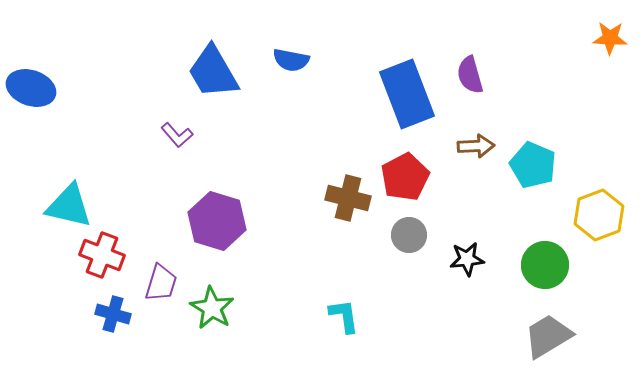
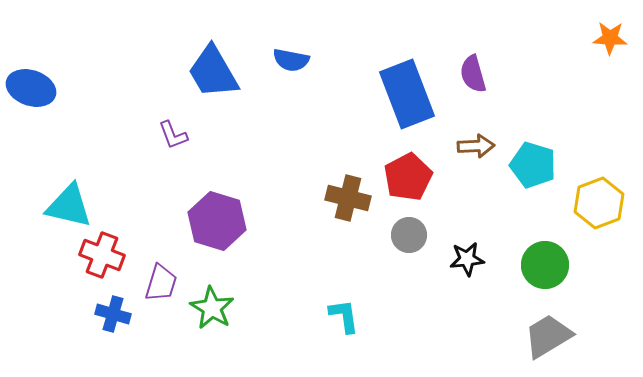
purple semicircle: moved 3 px right, 1 px up
purple L-shape: moved 4 px left; rotated 20 degrees clockwise
cyan pentagon: rotated 6 degrees counterclockwise
red pentagon: moved 3 px right
yellow hexagon: moved 12 px up
